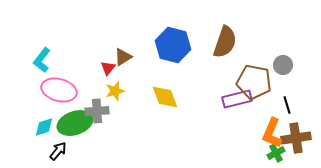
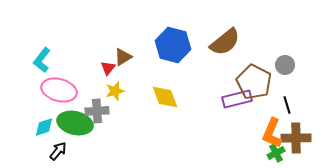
brown semicircle: rotated 32 degrees clockwise
gray circle: moved 2 px right
brown pentagon: rotated 16 degrees clockwise
green ellipse: rotated 32 degrees clockwise
brown cross: rotated 8 degrees clockwise
